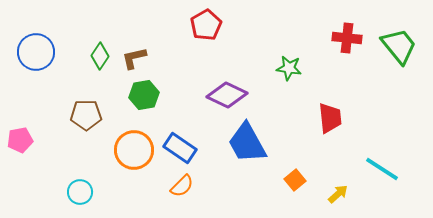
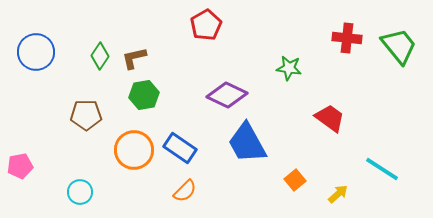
red trapezoid: rotated 48 degrees counterclockwise
pink pentagon: moved 26 px down
orange semicircle: moved 3 px right, 5 px down
